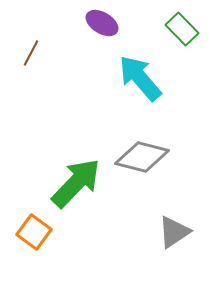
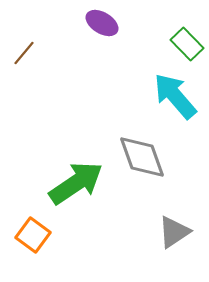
green rectangle: moved 5 px right, 15 px down
brown line: moved 7 px left; rotated 12 degrees clockwise
cyan arrow: moved 35 px right, 18 px down
gray diamond: rotated 56 degrees clockwise
green arrow: rotated 12 degrees clockwise
orange square: moved 1 px left, 3 px down
